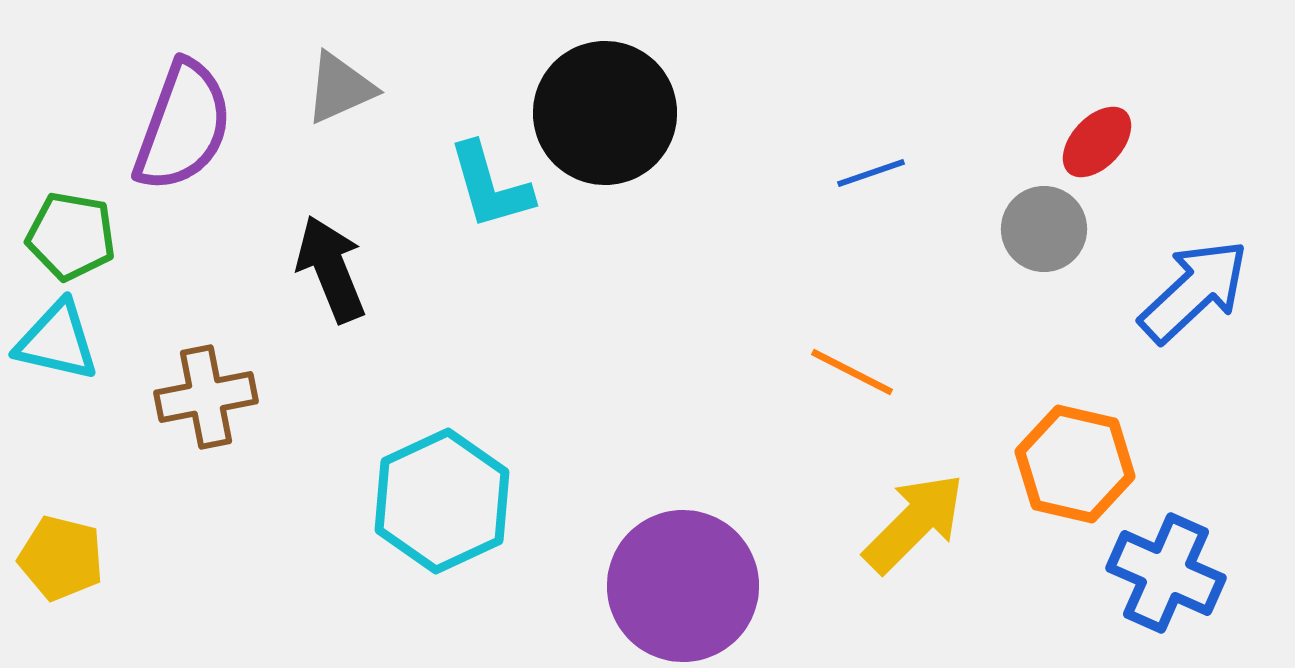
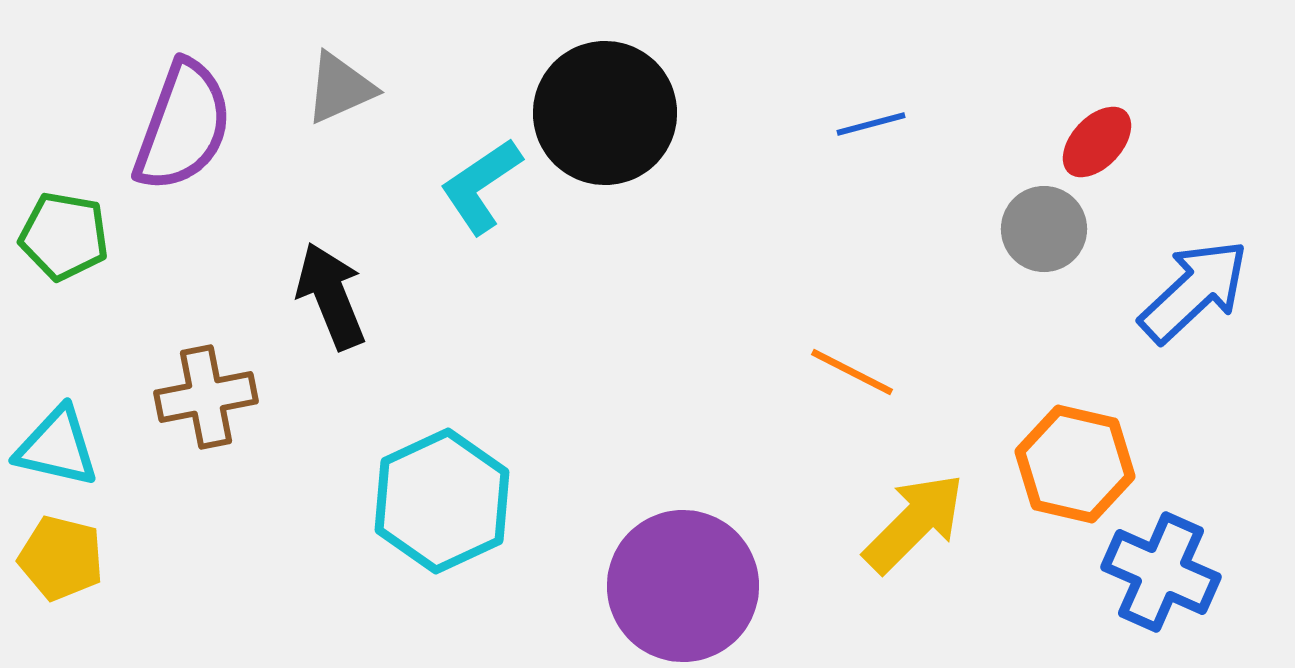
blue line: moved 49 px up; rotated 4 degrees clockwise
cyan L-shape: moved 9 px left; rotated 72 degrees clockwise
green pentagon: moved 7 px left
black arrow: moved 27 px down
cyan triangle: moved 106 px down
blue cross: moved 5 px left, 1 px up
